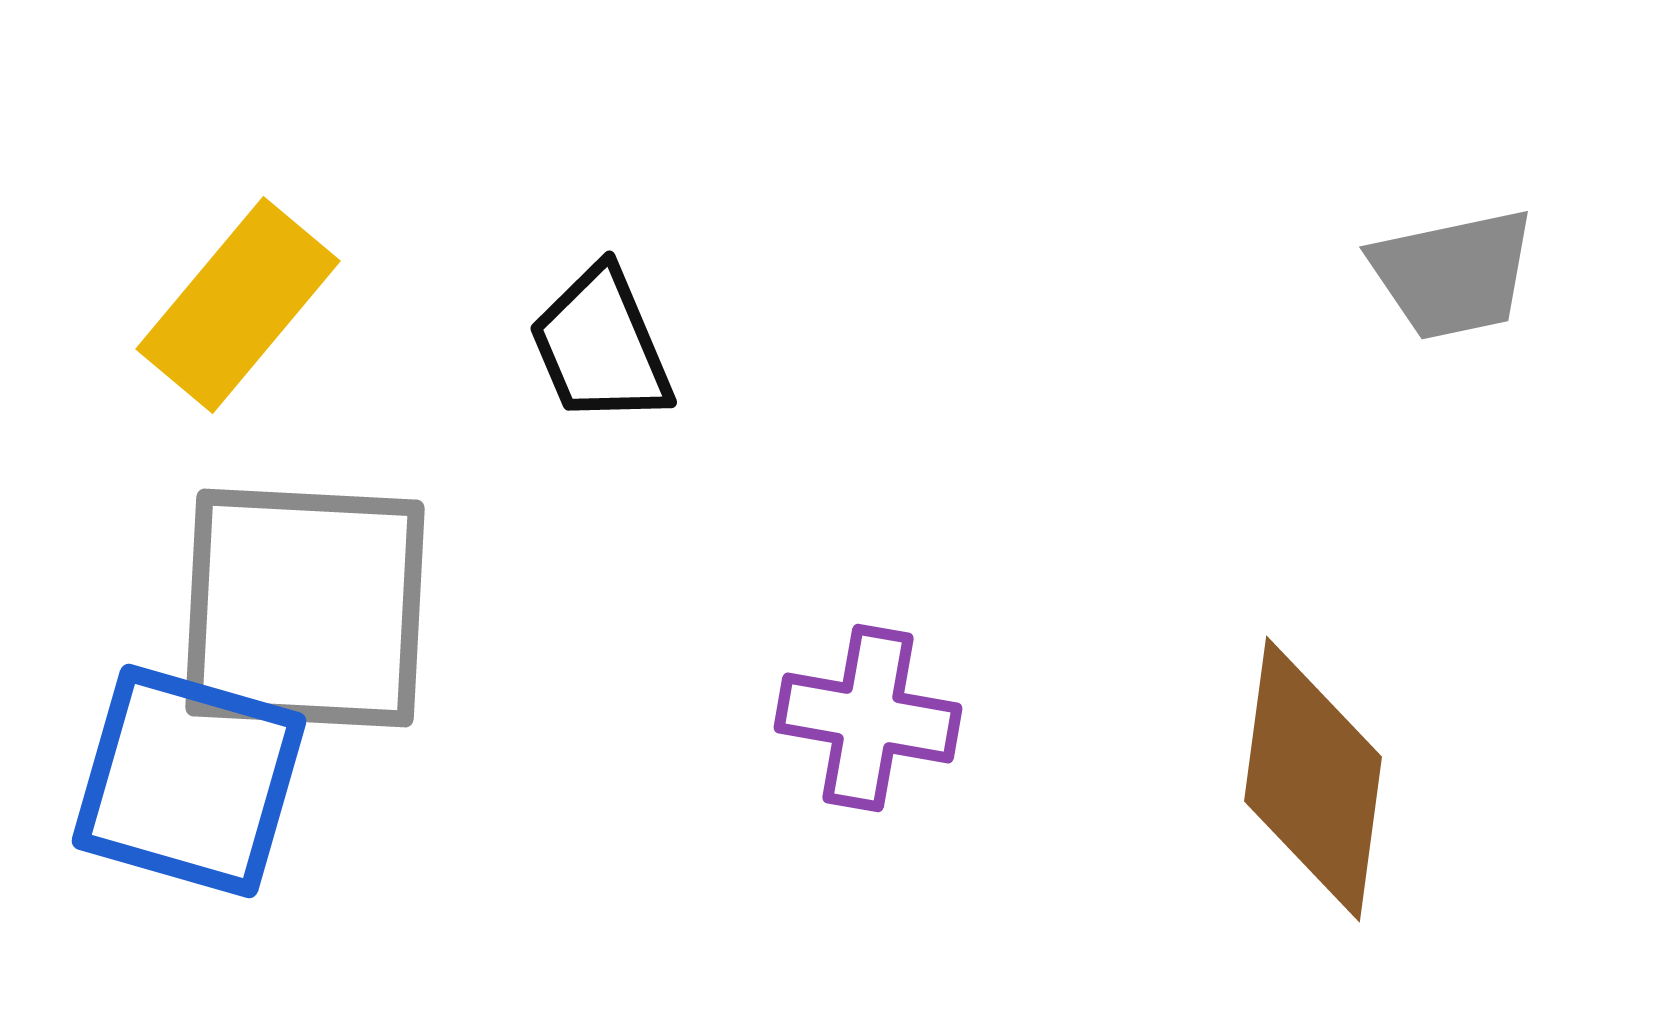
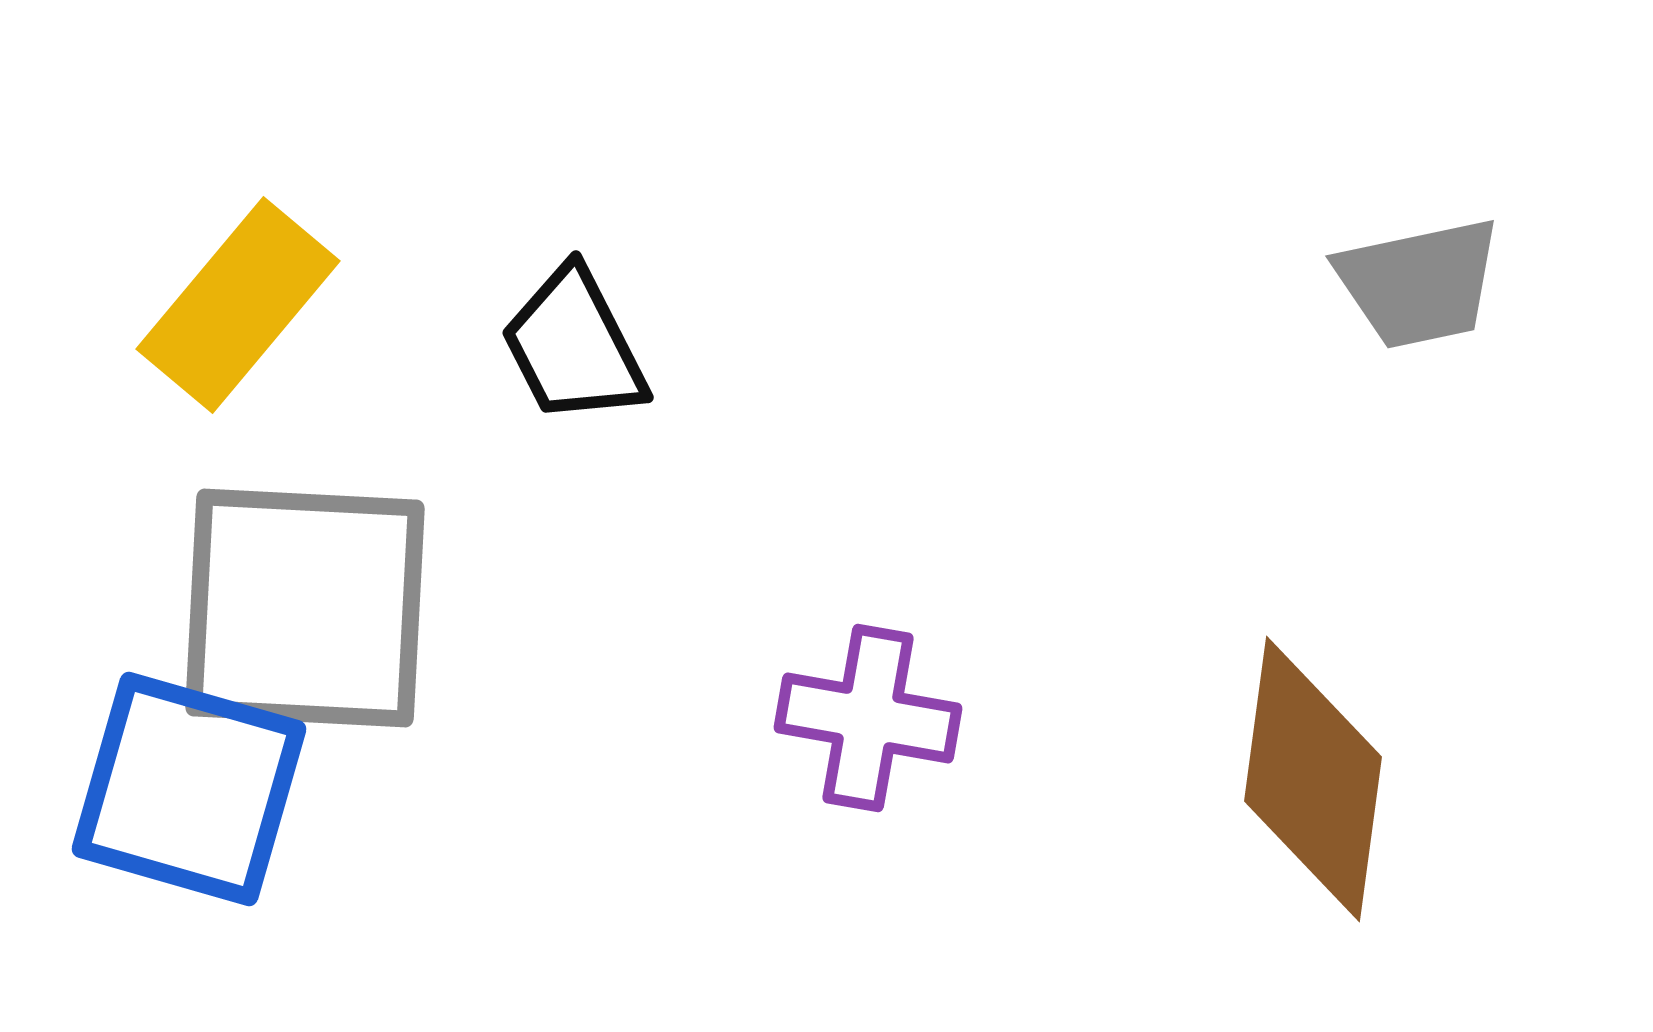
gray trapezoid: moved 34 px left, 9 px down
black trapezoid: moved 27 px left; rotated 4 degrees counterclockwise
blue square: moved 8 px down
